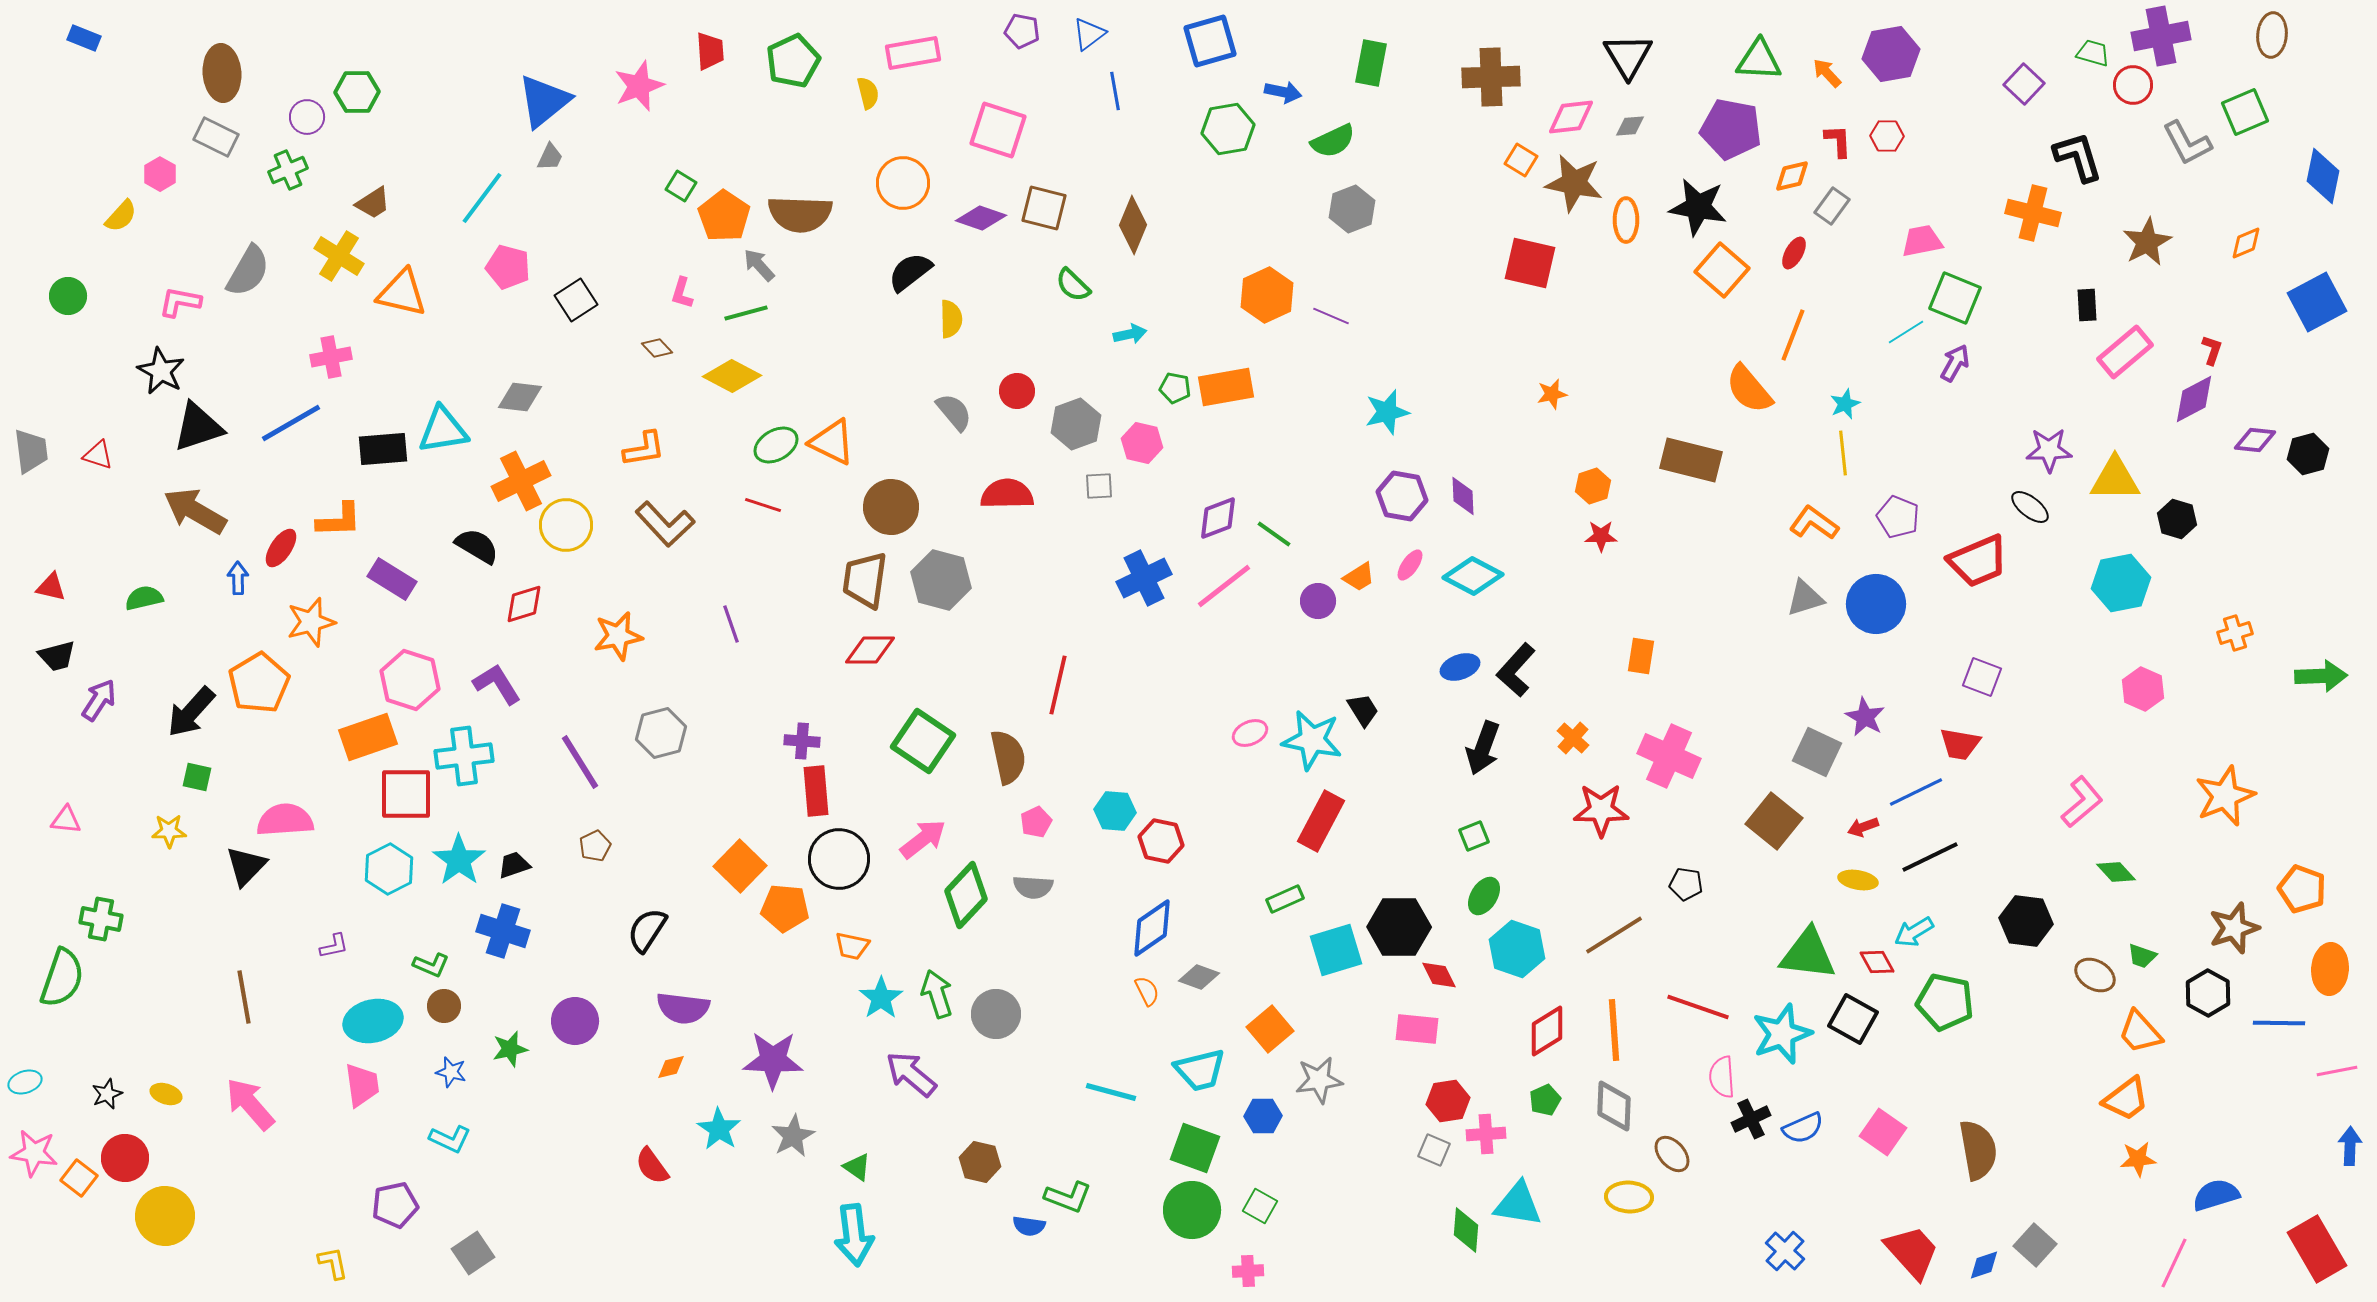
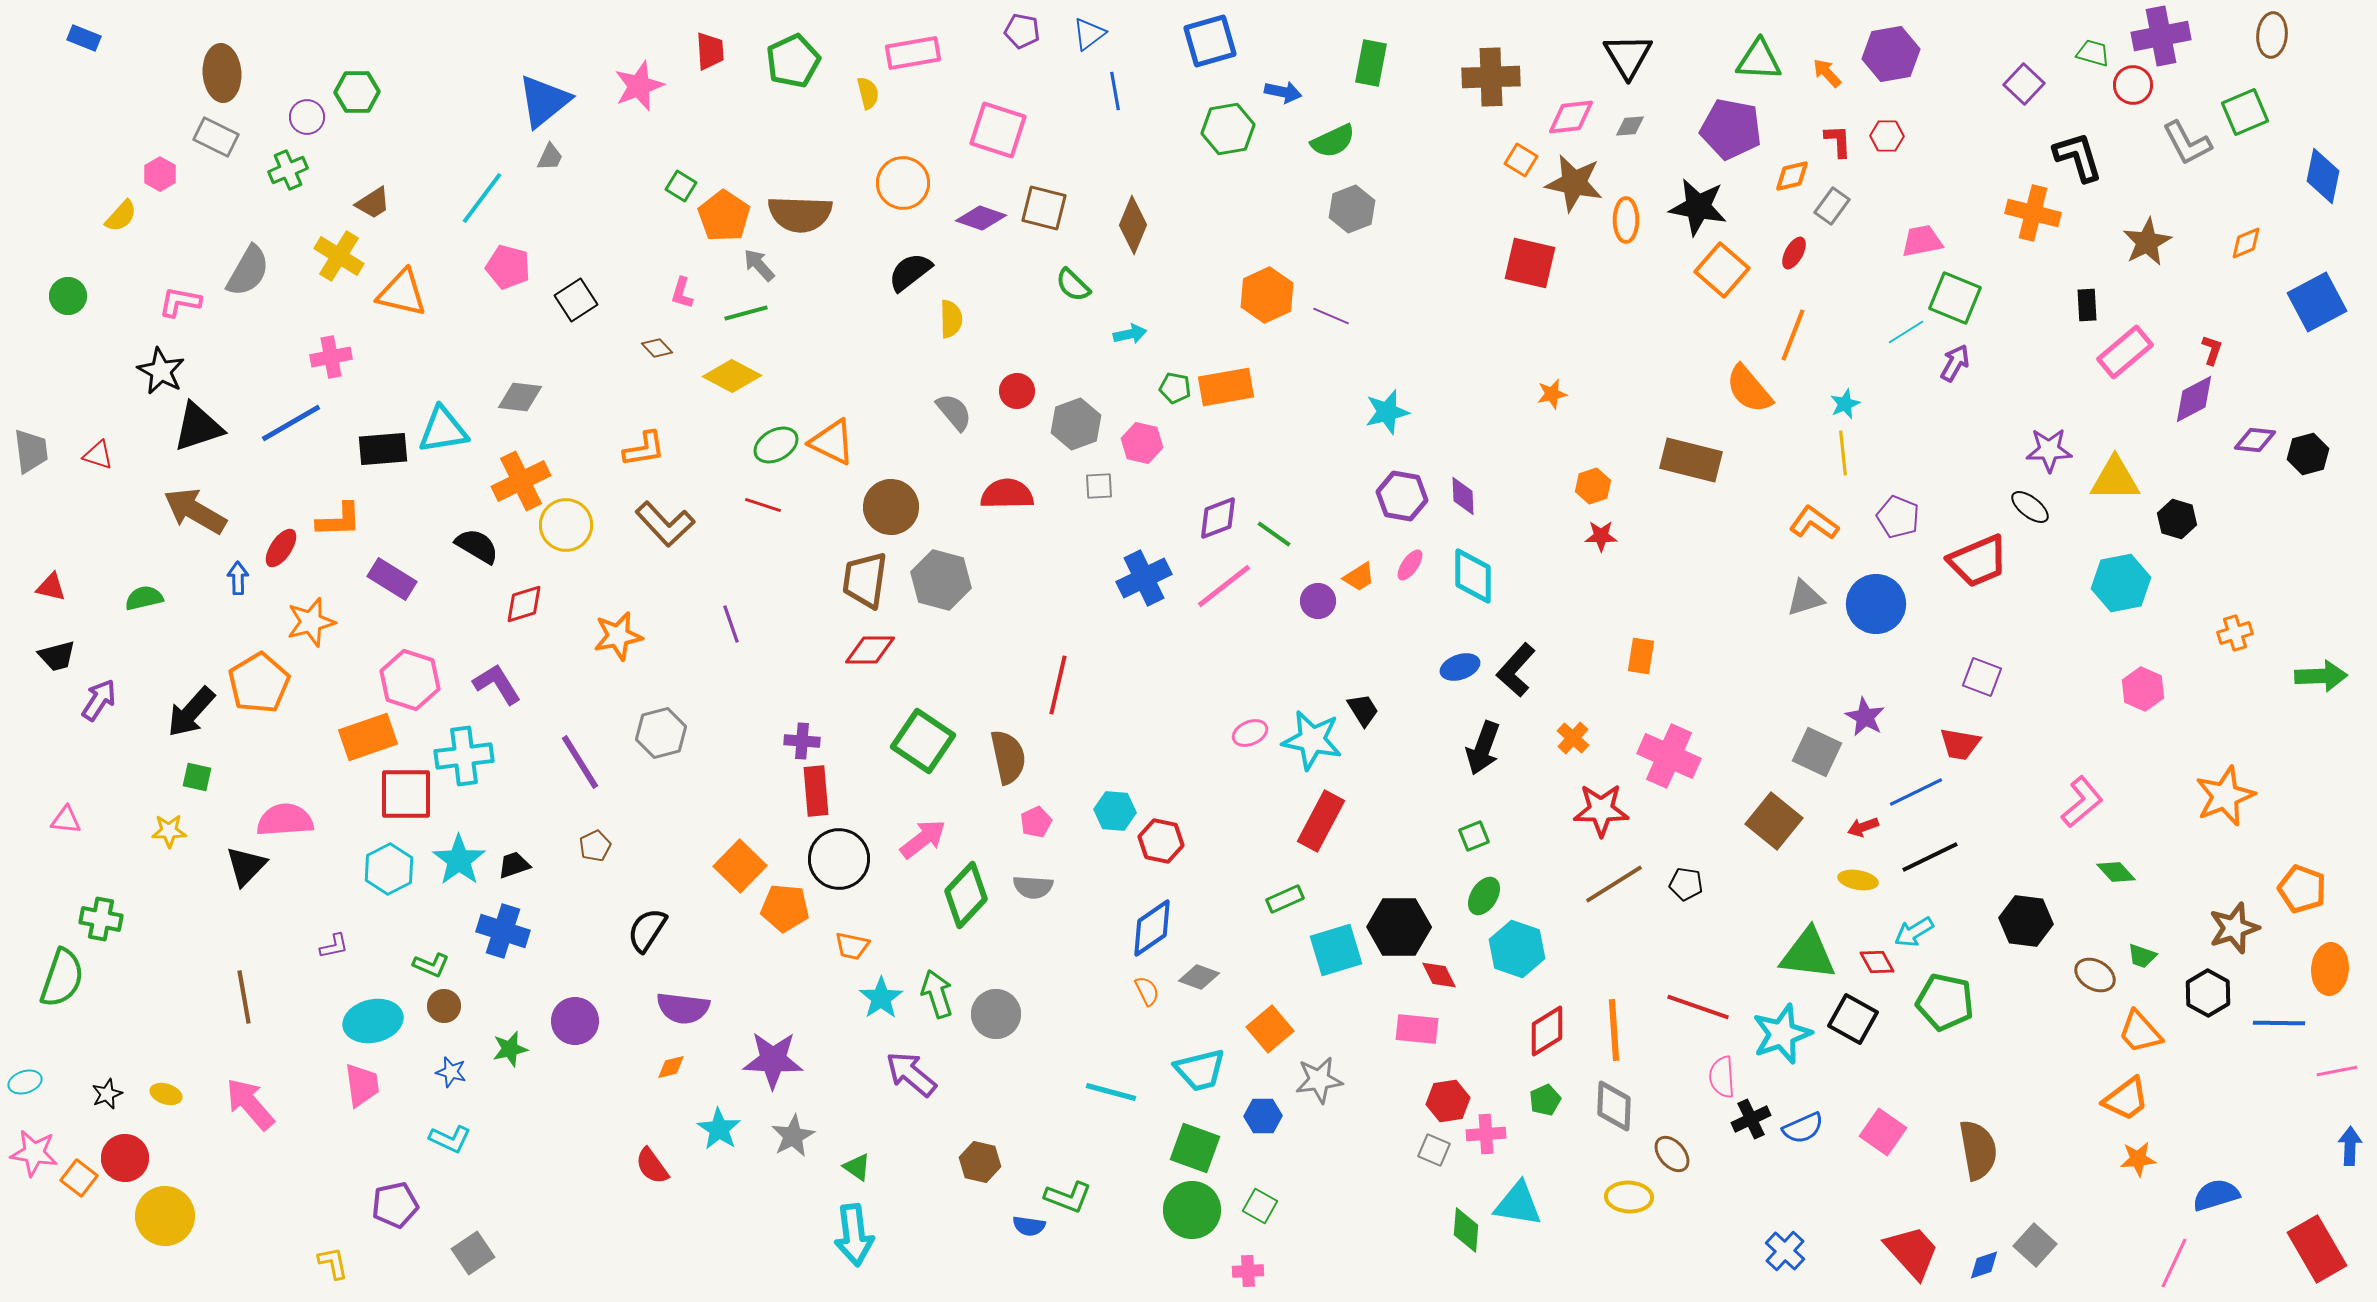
cyan diamond at (1473, 576): rotated 62 degrees clockwise
brown line at (1614, 935): moved 51 px up
